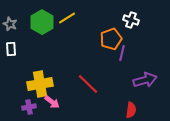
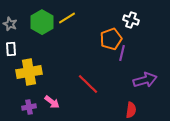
yellow cross: moved 11 px left, 12 px up
